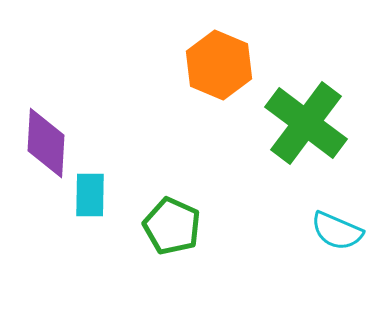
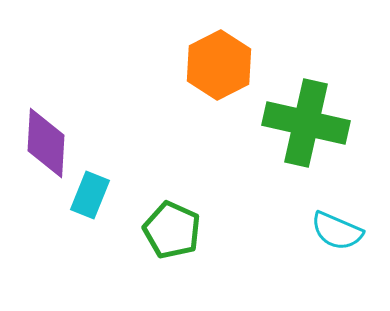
orange hexagon: rotated 10 degrees clockwise
green cross: rotated 24 degrees counterclockwise
cyan rectangle: rotated 21 degrees clockwise
green pentagon: moved 4 px down
